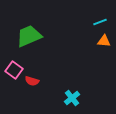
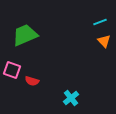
green trapezoid: moved 4 px left, 1 px up
orange triangle: rotated 40 degrees clockwise
pink square: moved 2 px left; rotated 18 degrees counterclockwise
cyan cross: moved 1 px left
